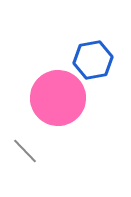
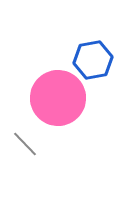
gray line: moved 7 px up
